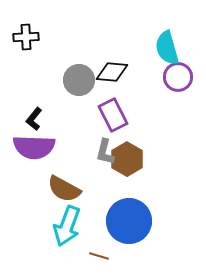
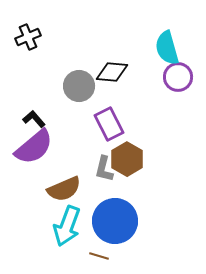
black cross: moved 2 px right; rotated 20 degrees counterclockwise
gray circle: moved 6 px down
purple rectangle: moved 4 px left, 9 px down
black L-shape: rotated 100 degrees clockwise
purple semicircle: rotated 42 degrees counterclockwise
gray L-shape: moved 1 px left, 17 px down
brown semicircle: rotated 52 degrees counterclockwise
blue circle: moved 14 px left
